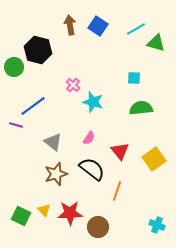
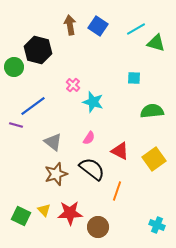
green semicircle: moved 11 px right, 3 px down
red triangle: rotated 24 degrees counterclockwise
